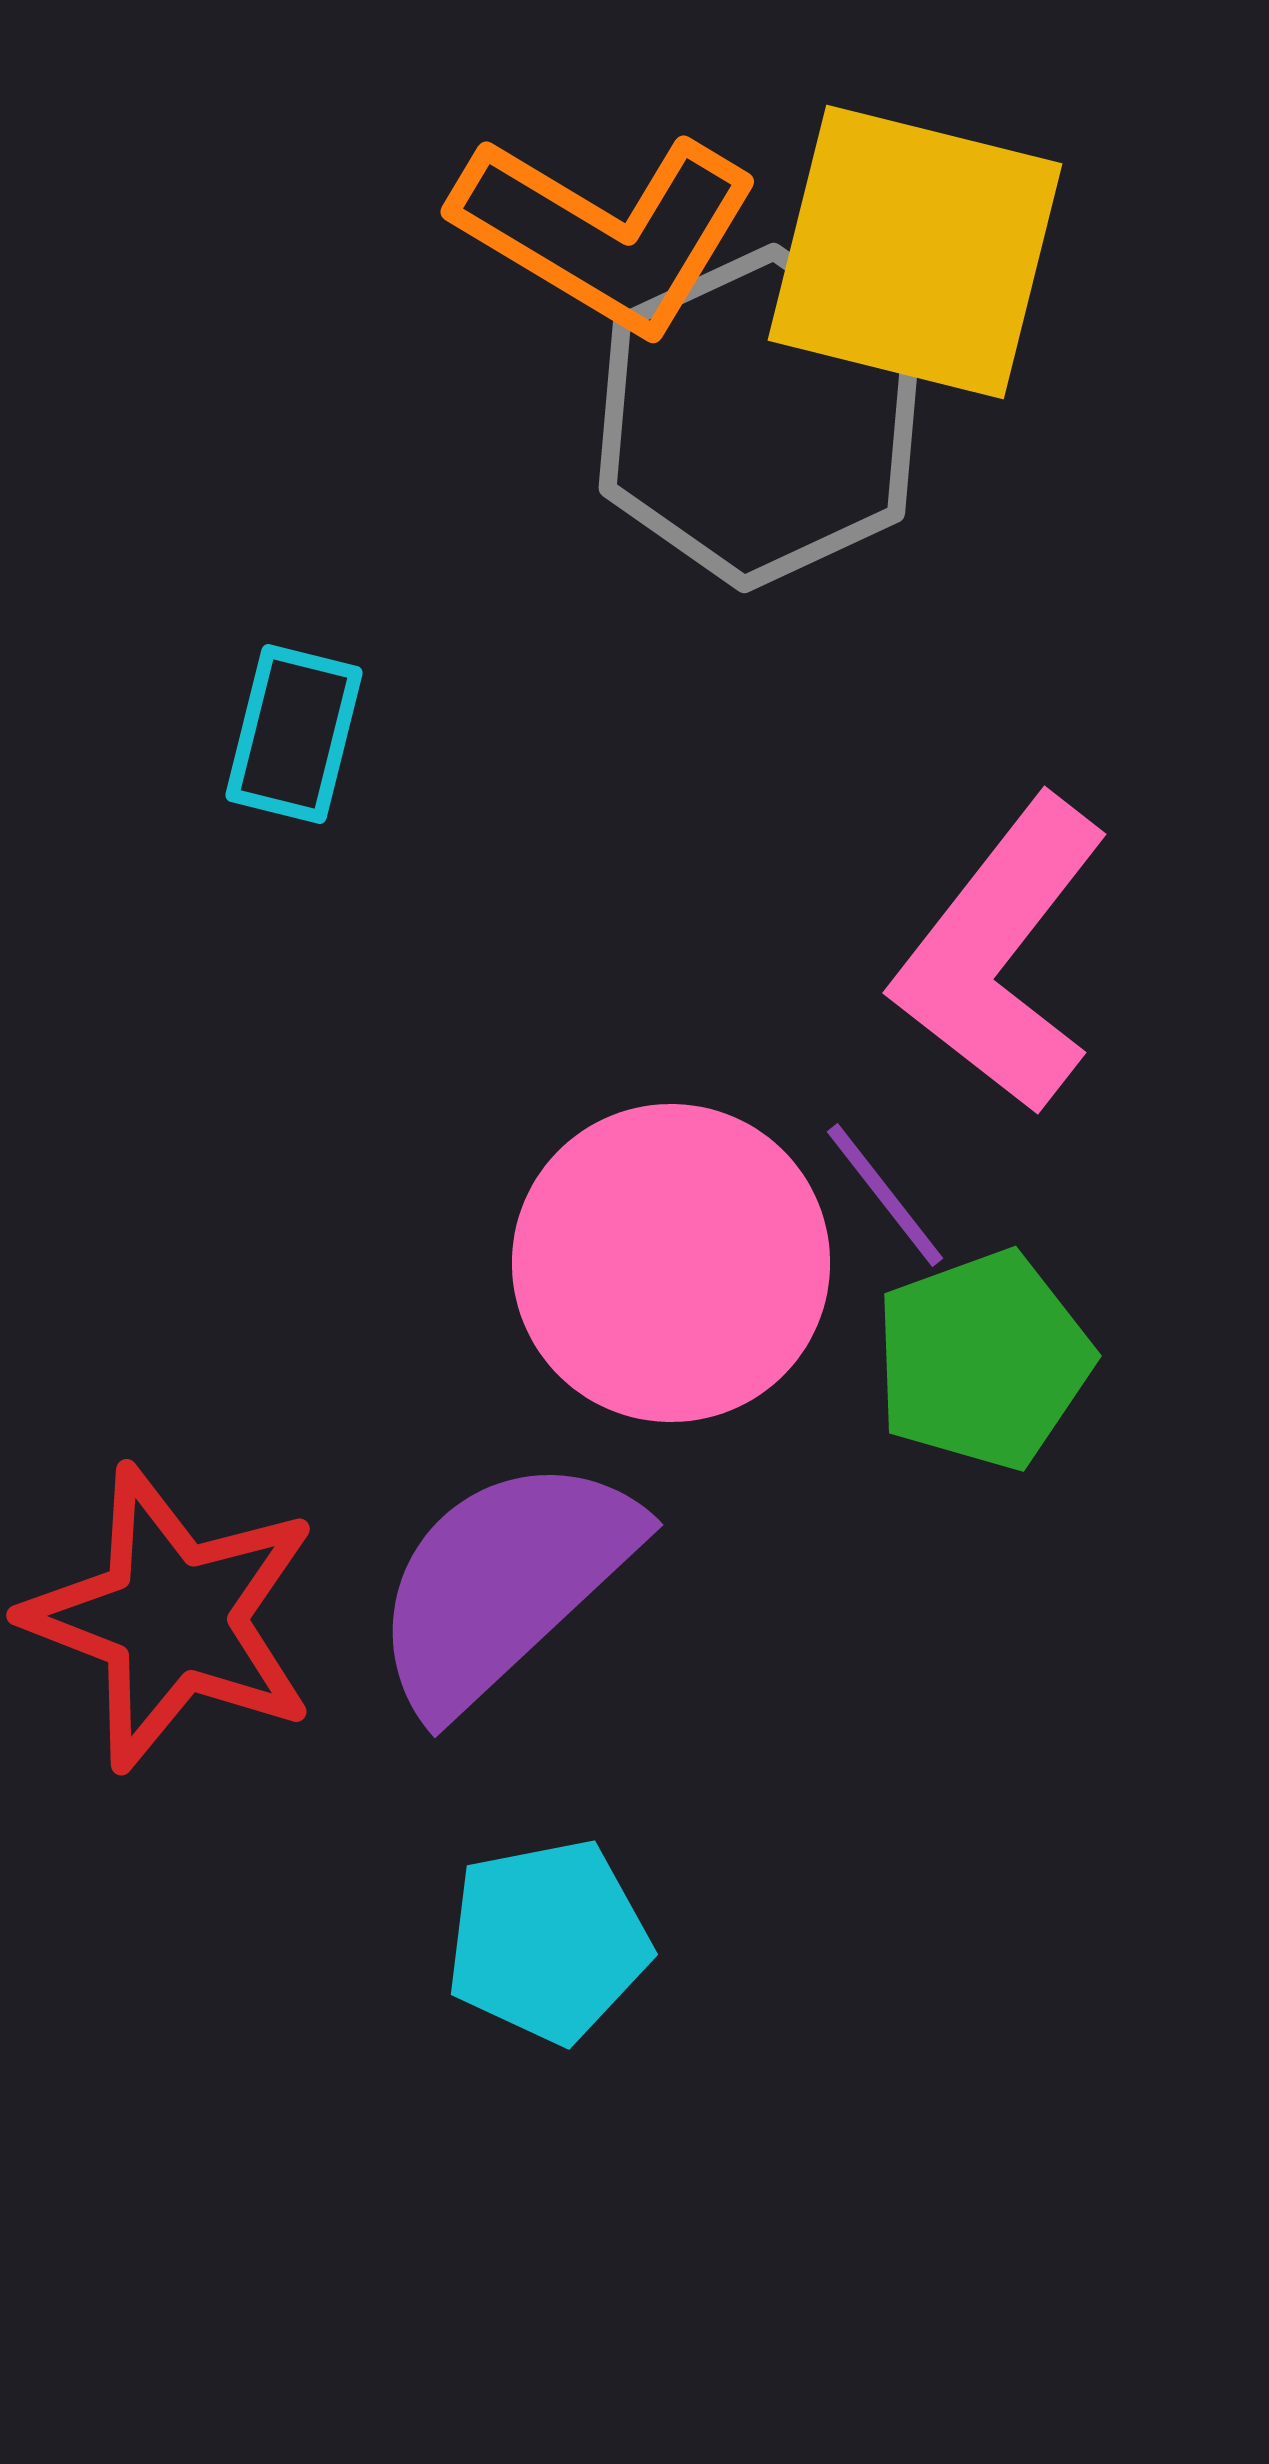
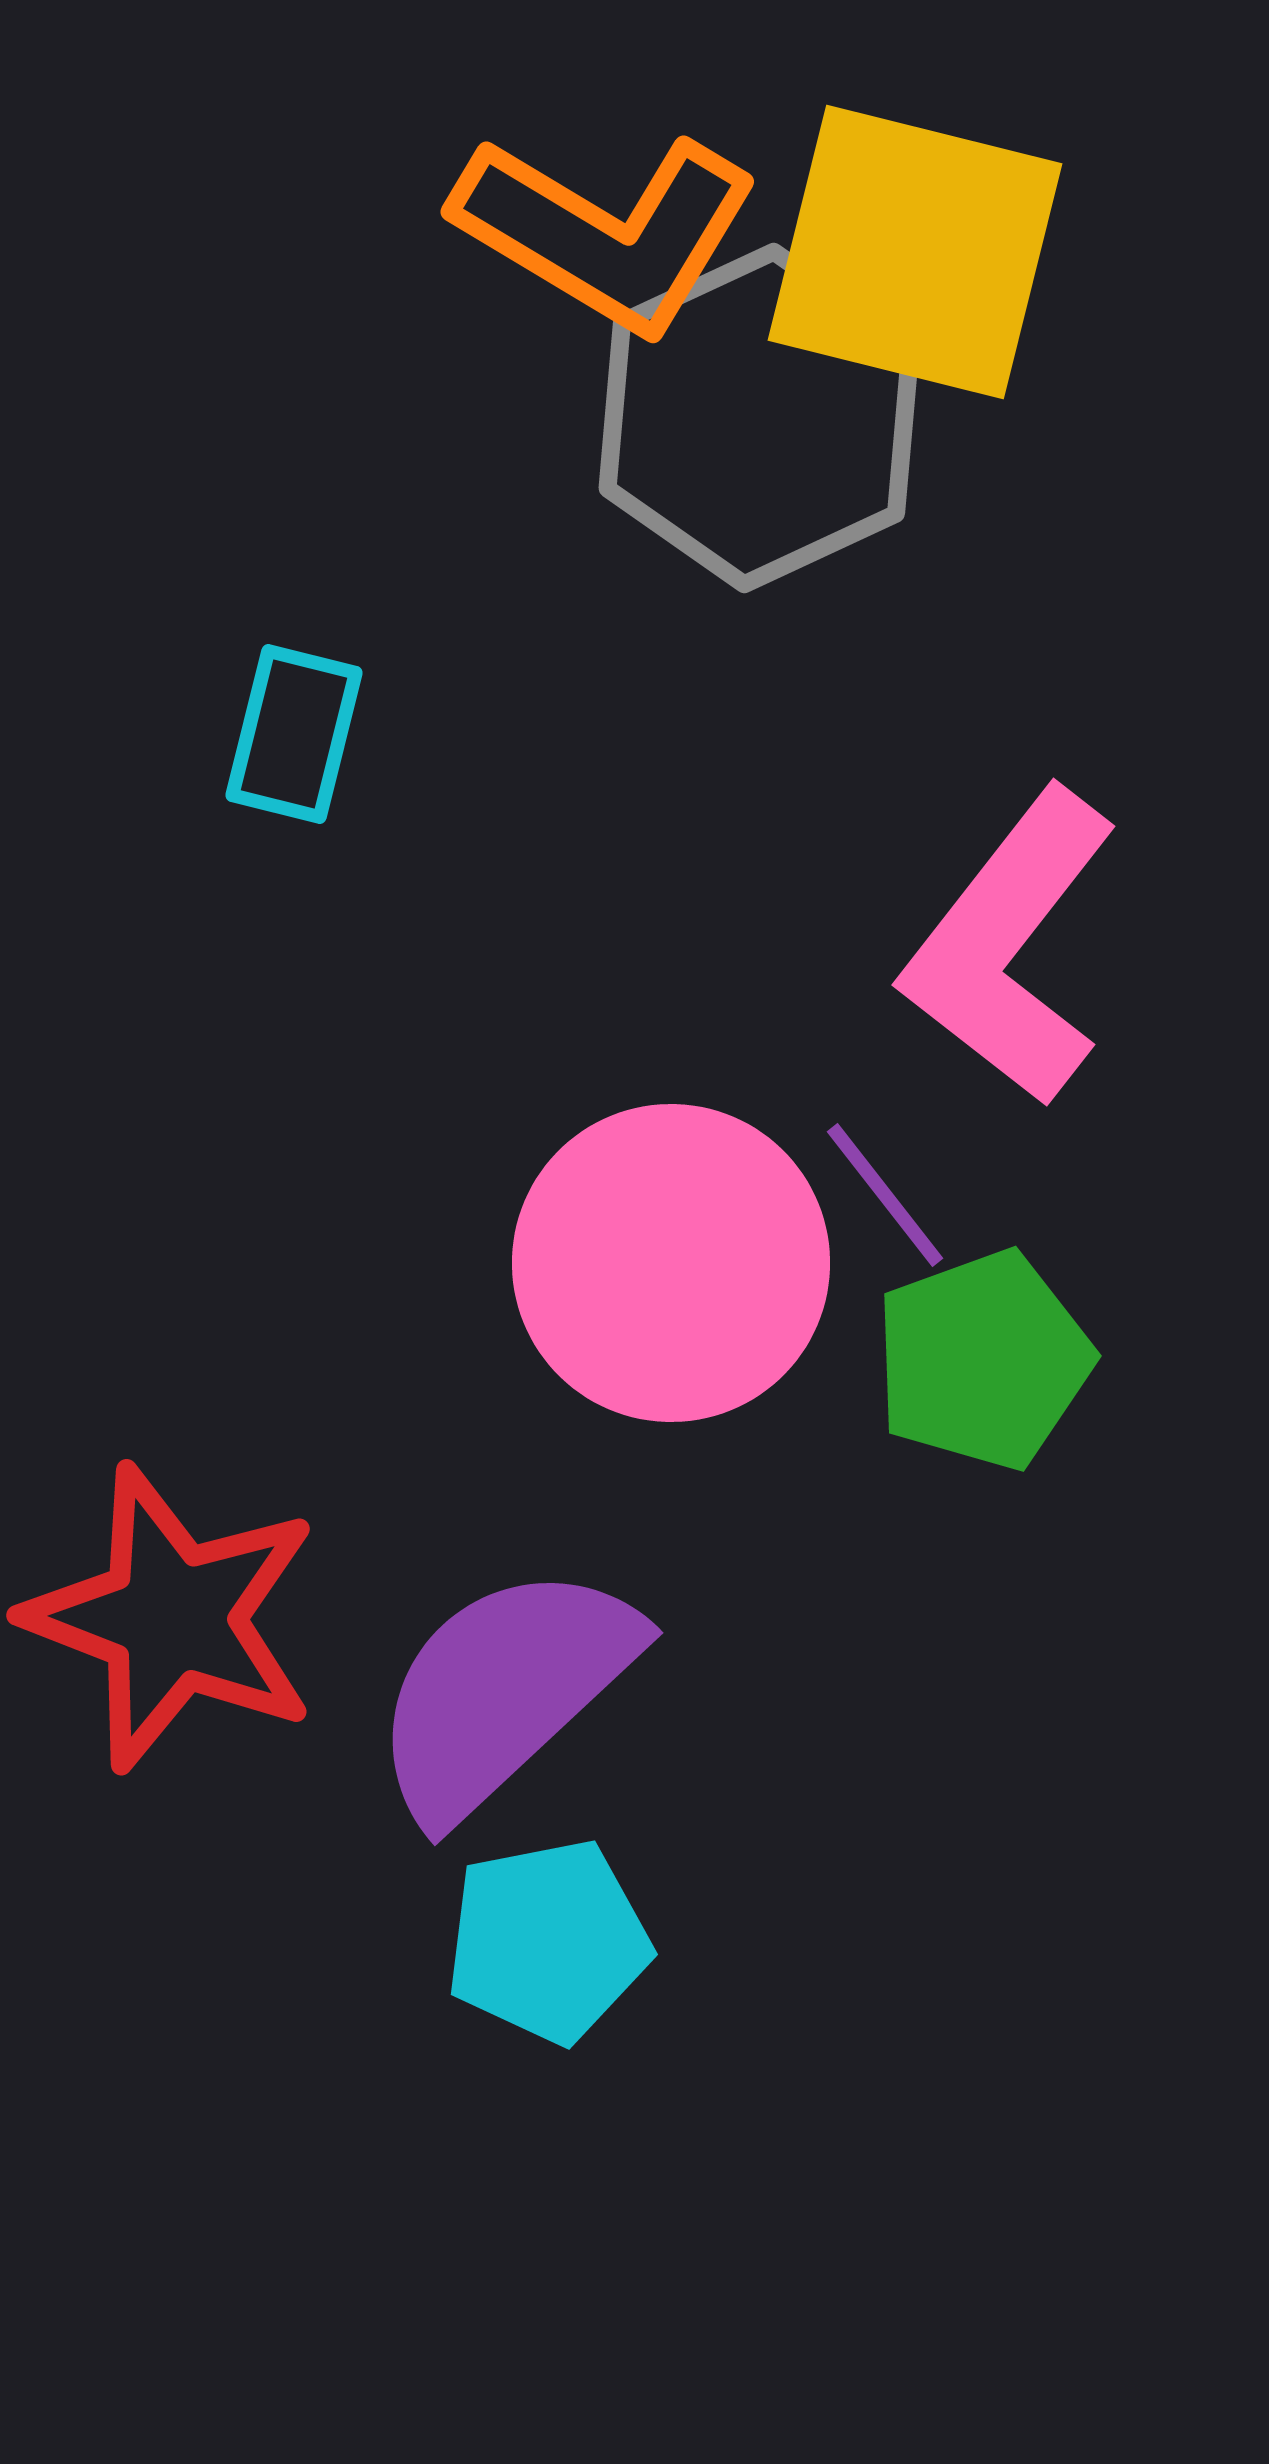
pink L-shape: moved 9 px right, 8 px up
purple semicircle: moved 108 px down
